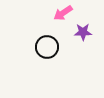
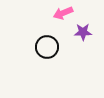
pink arrow: rotated 12 degrees clockwise
